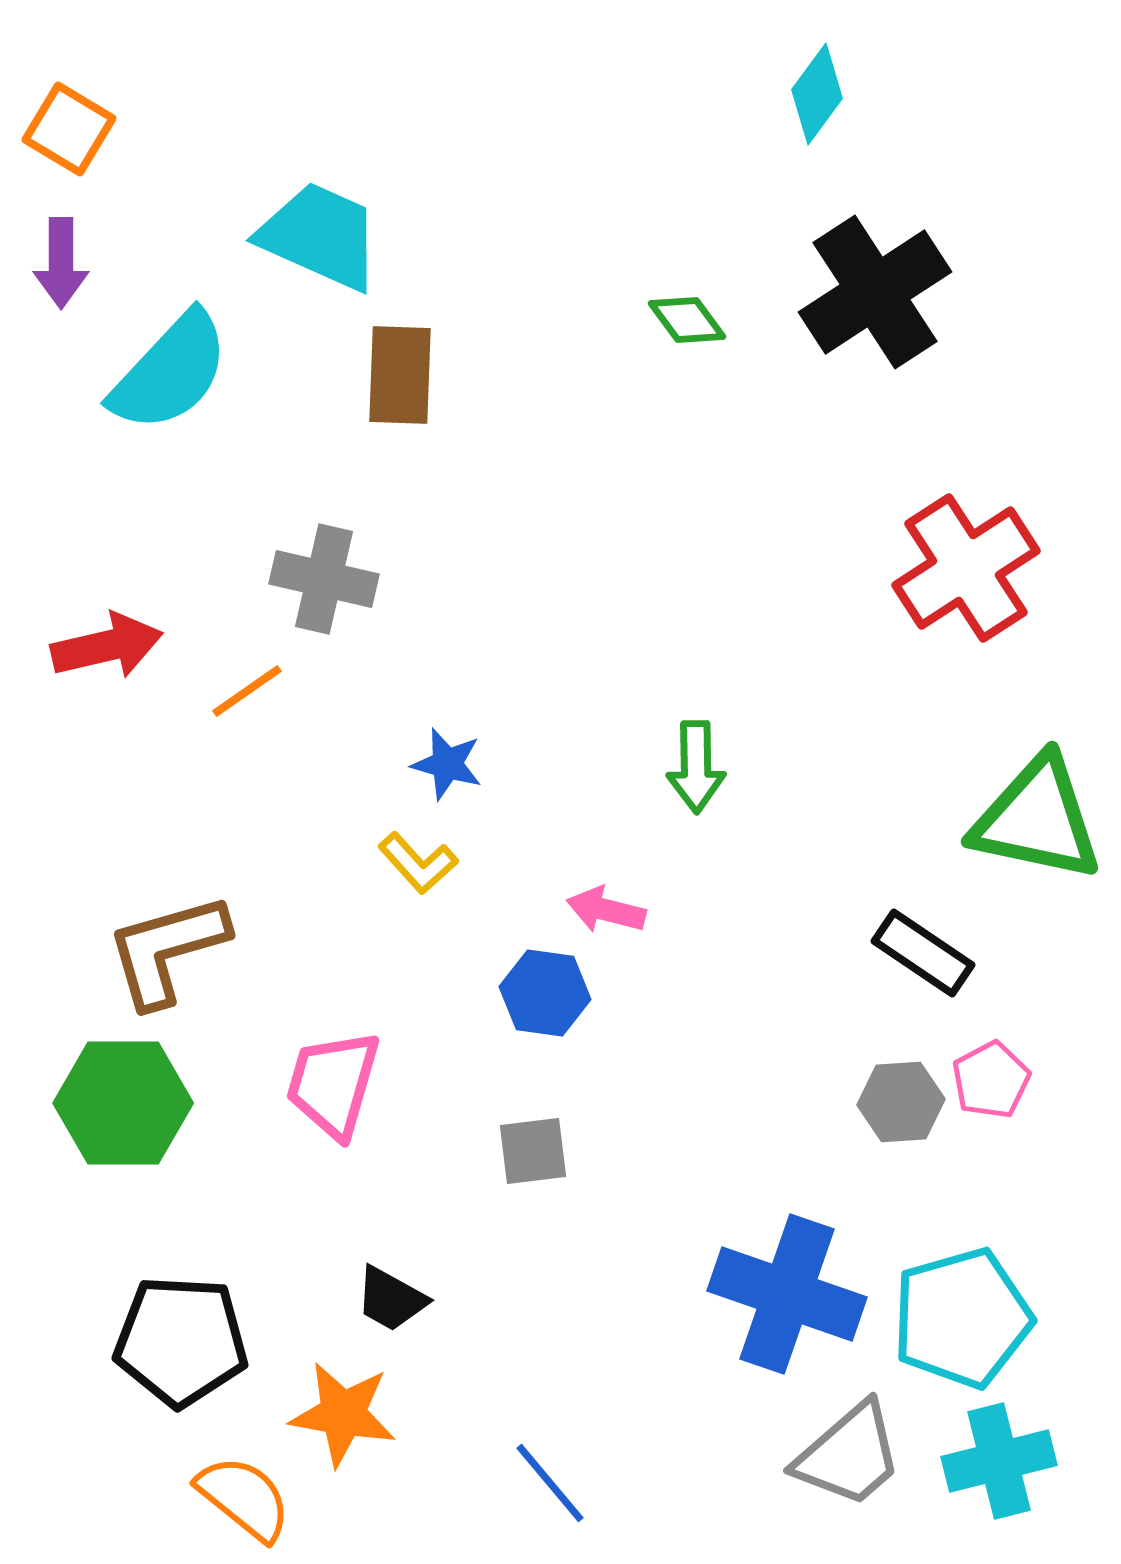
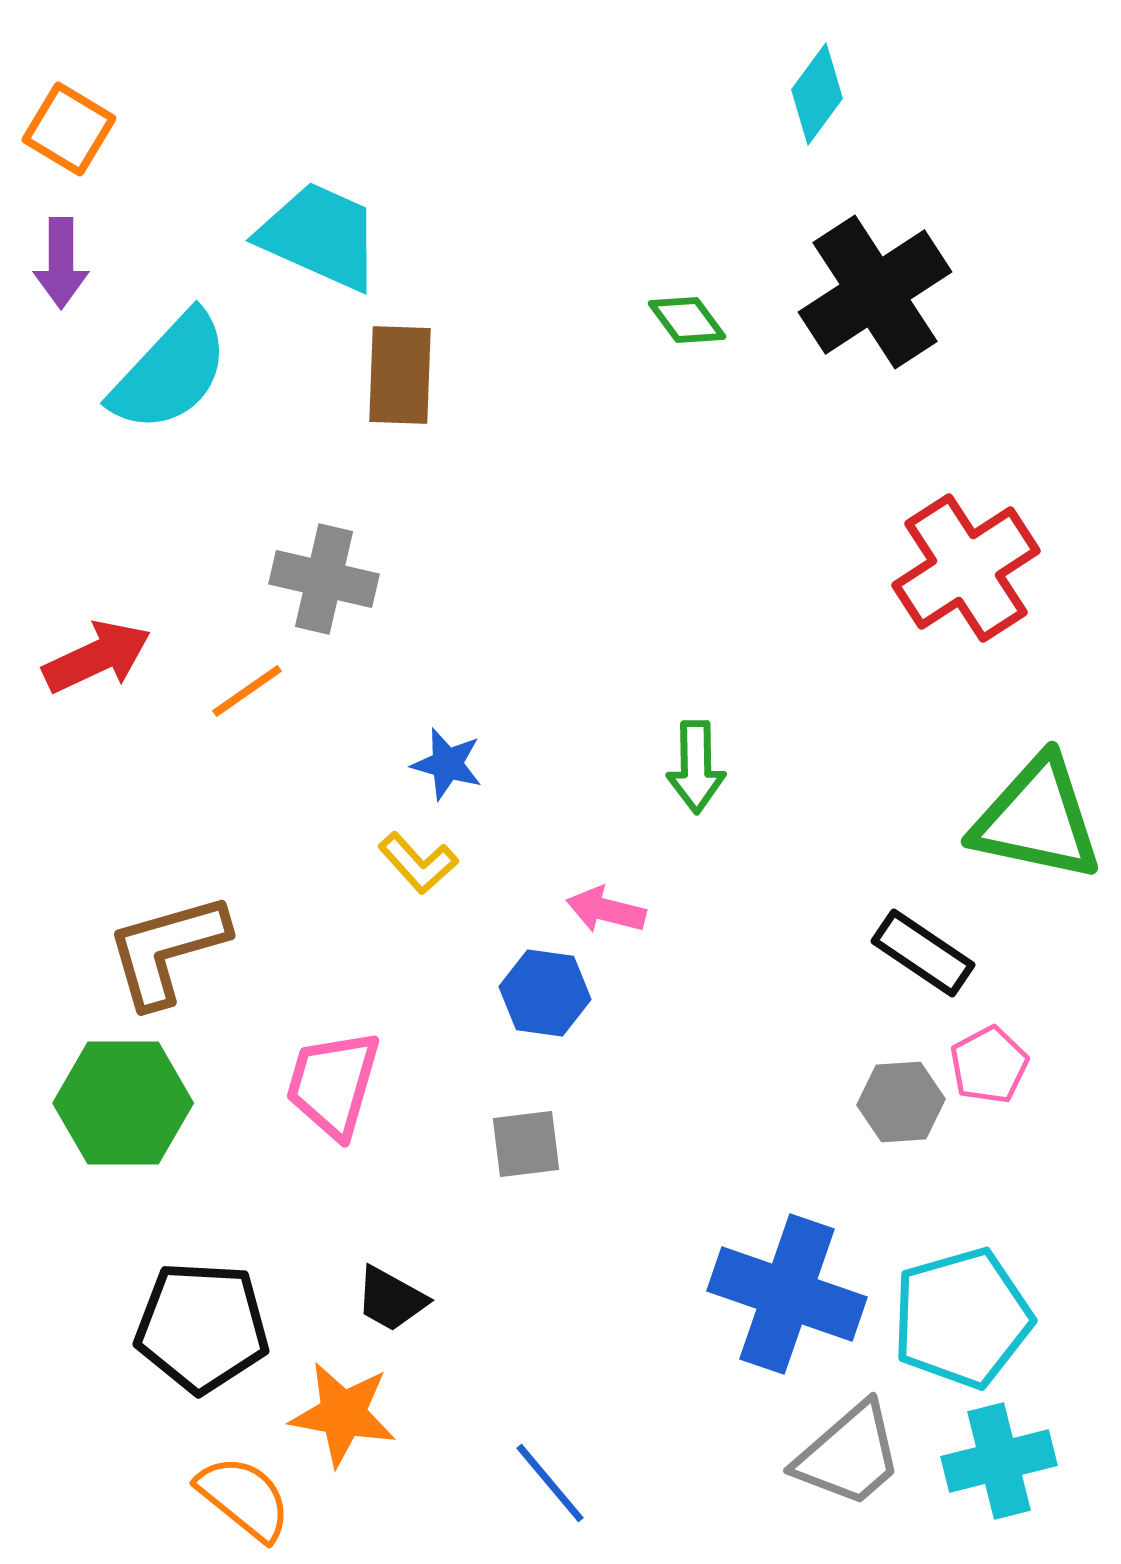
red arrow: moved 10 px left, 11 px down; rotated 12 degrees counterclockwise
pink pentagon: moved 2 px left, 15 px up
gray square: moved 7 px left, 7 px up
black pentagon: moved 21 px right, 14 px up
